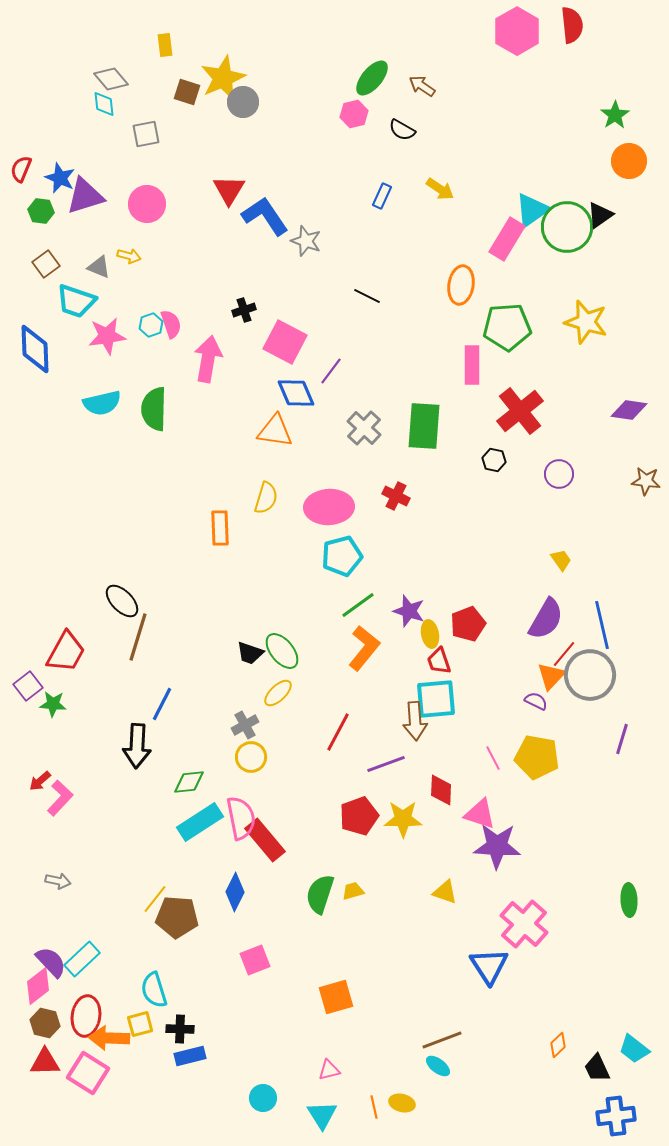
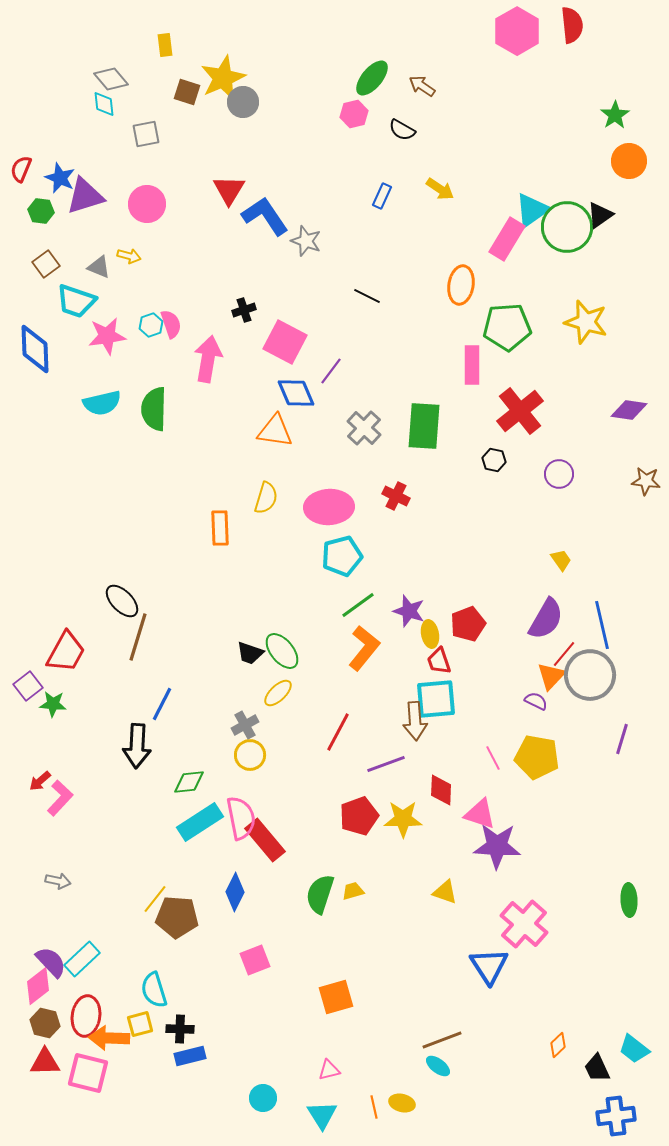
yellow circle at (251, 757): moved 1 px left, 2 px up
pink square at (88, 1073): rotated 18 degrees counterclockwise
